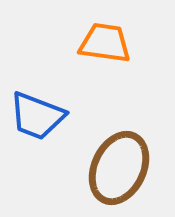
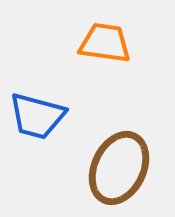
blue trapezoid: rotated 6 degrees counterclockwise
